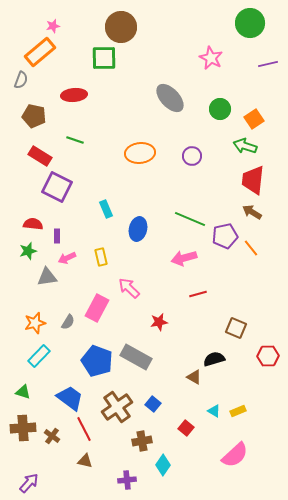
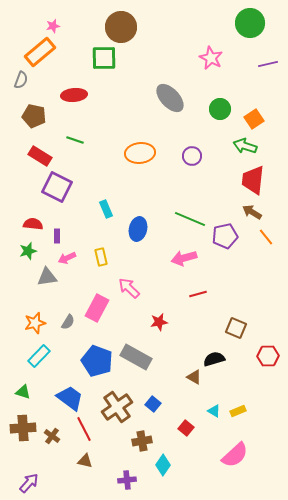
orange line at (251, 248): moved 15 px right, 11 px up
